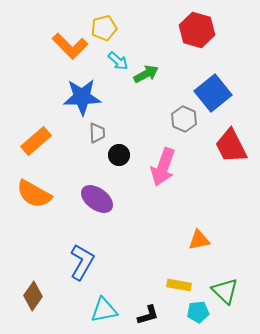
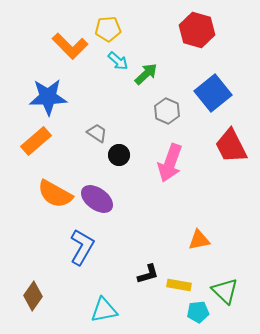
yellow pentagon: moved 4 px right, 1 px down; rotated 10 degrees clockwise
green arrow: rotated 15 degrees counterclockwise
blue star: moved 34 px left
gray hexagon: moved 17 px left, 8 px up
gray trapezoid: rotated 55 degrees counterclockwise
pink arrow: moved 7 px right, 4 px up
orange semicircle: moved 21 px right
blue L-shape: moved 15 px up
black L-shape: moved 41 px up
